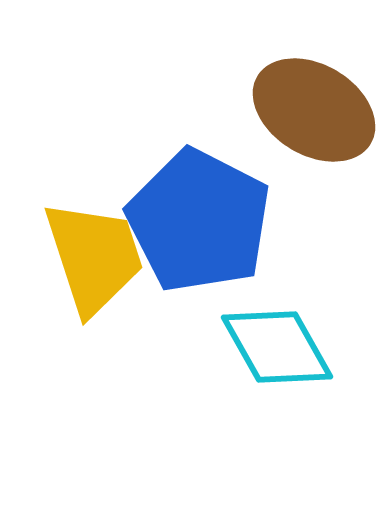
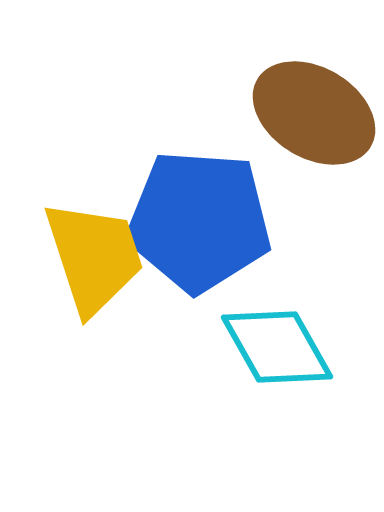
brown ellipse: moved 3 px down
blue pentagon: rotated 23 degrees counterclockwise
